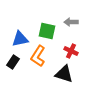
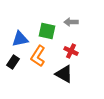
black triangle: rotated 12 degrees clockwise
